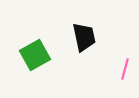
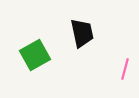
black trapezoid: moved 2 px left, 4 px up
